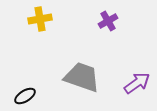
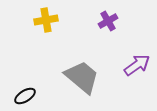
yellow cross: moved 6 px right, 1 px down
gray trapezoid: rotated 21 degrees clockwise
purple arrow: moved 18 px up
